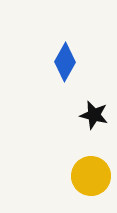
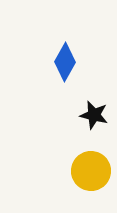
yellow circle: moved 5 px up
